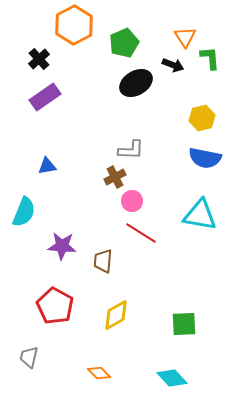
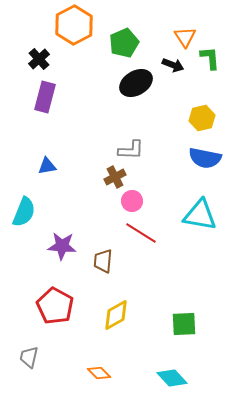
purple rectangle: rotated 40 degrees counterclockwise
